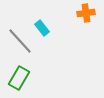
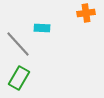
cyan rectangle: rotated 49 degrees counterclockwise
gray line: moved 2 px left, 3 px down
